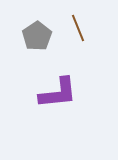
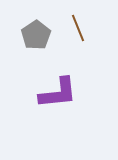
gray pentagon: moved 1 px left, 1 px up
